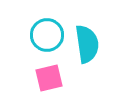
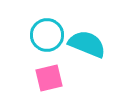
cyan semicircle: rotated 60 degrees counterclockwise
